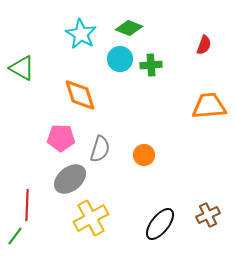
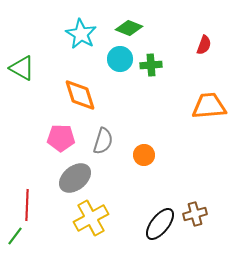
gray semicircle: moved 3 px right, 8 px up
gray ellipse: moved 5 px right, 1 px up
brown cross: moved 13 px left, 1 px up; rotated 10 degrees clockwise
